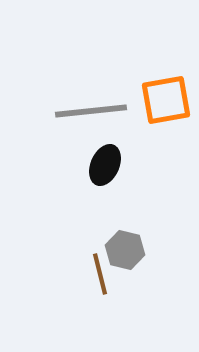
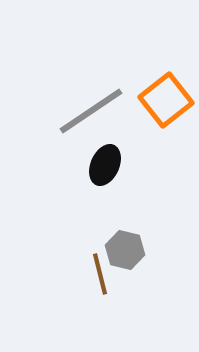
orange square: rotated 28 degrees counterclockwise
gray line: rotated 28 degrees counterclockwise
